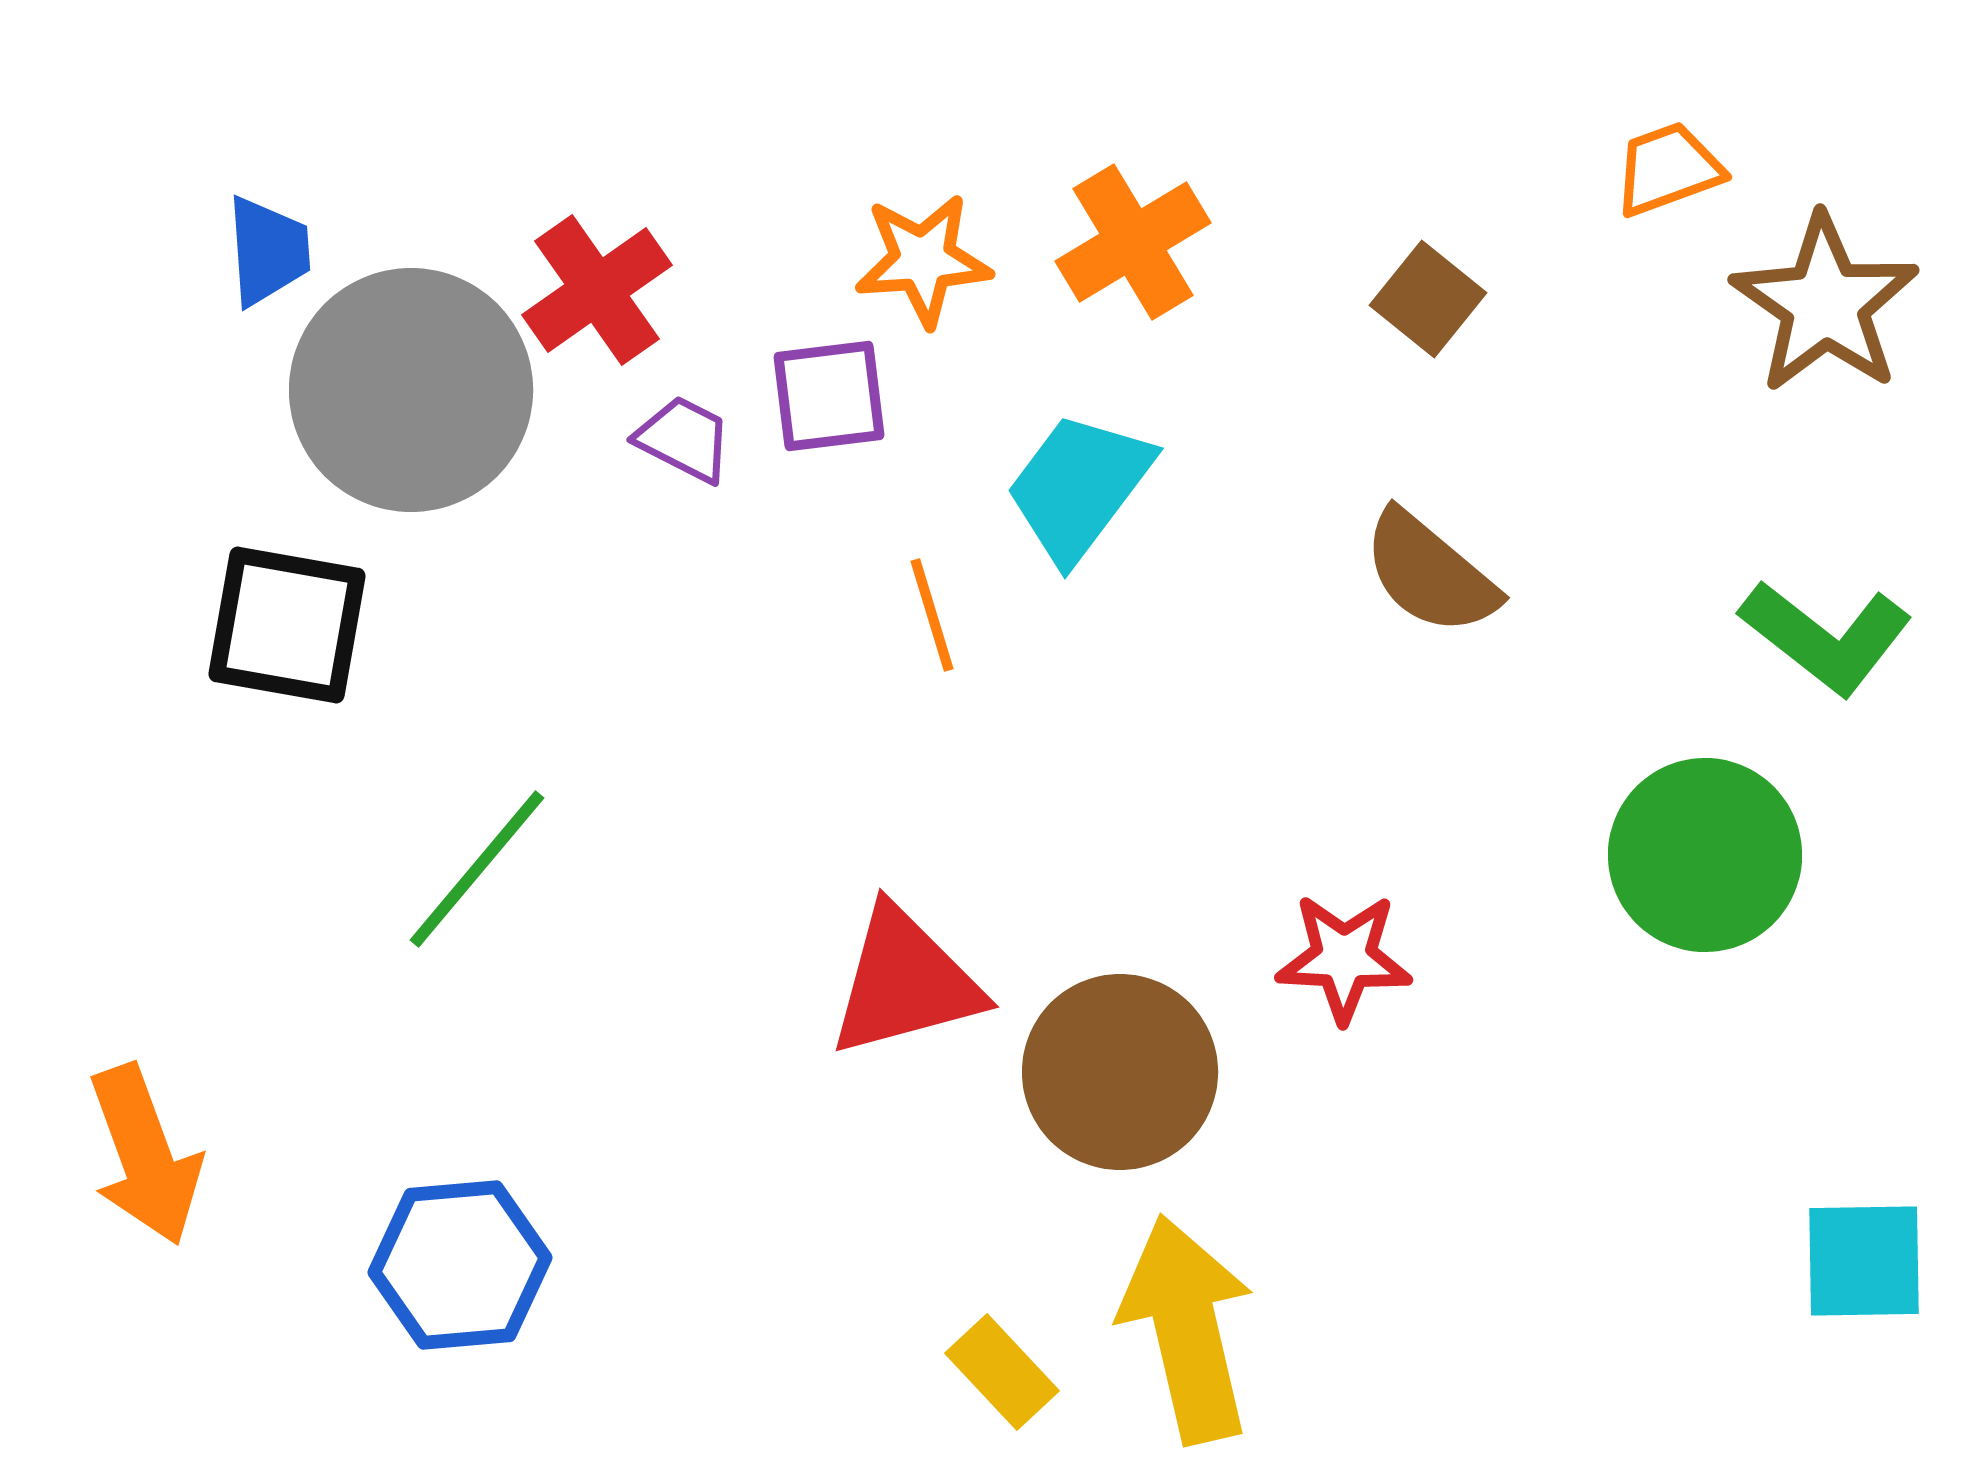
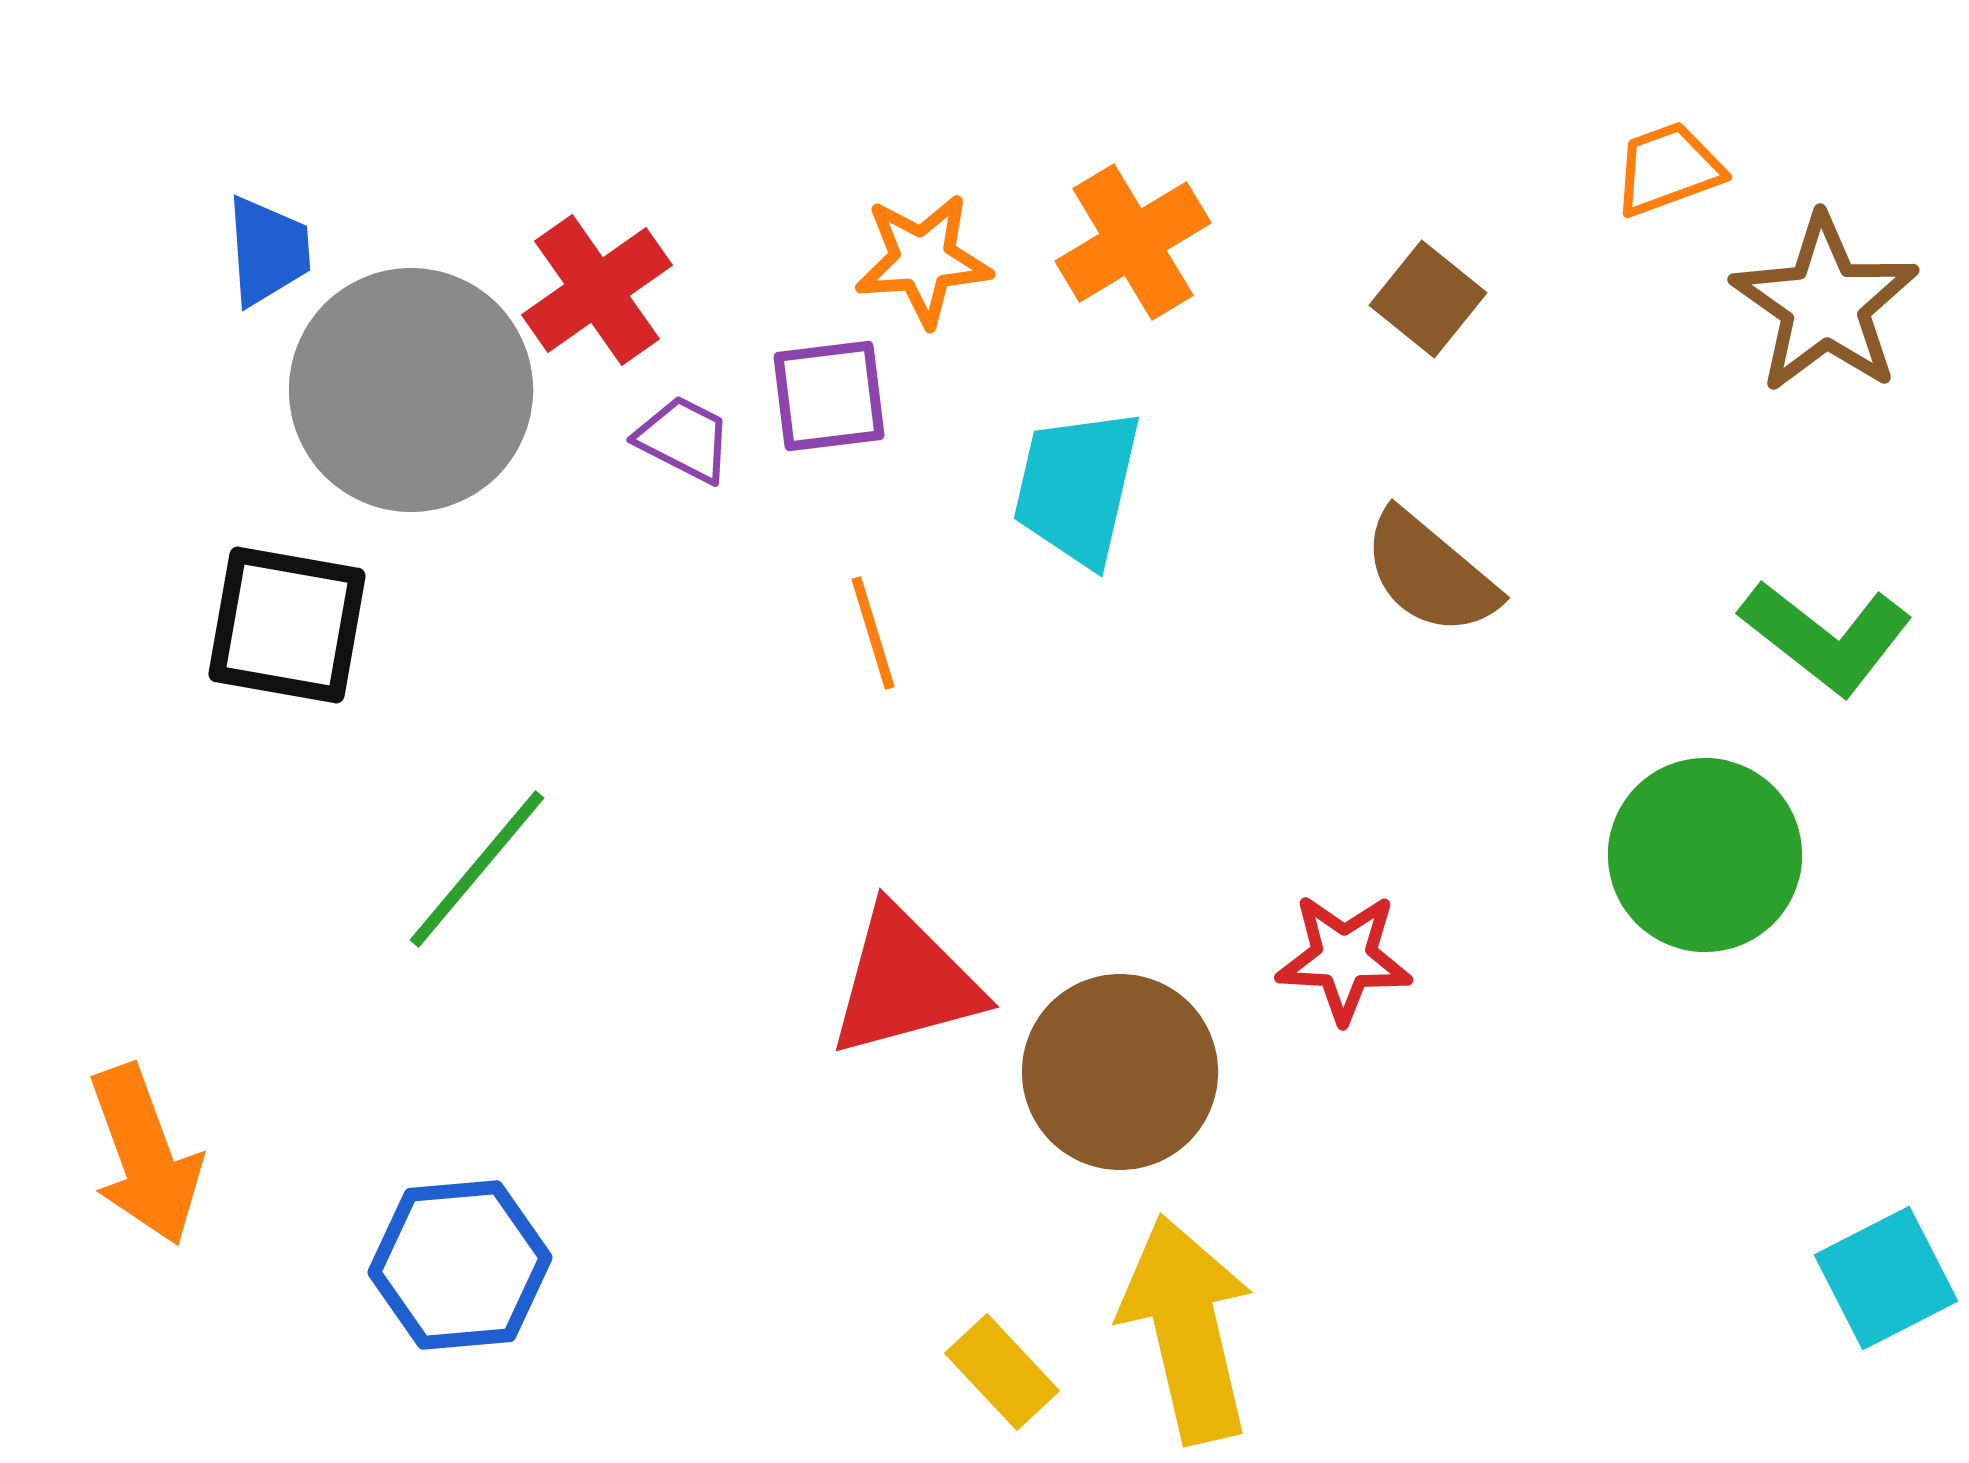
cyan trapezoid: moved 2 px left; rotated 24 degrees counterclockwise
orange line: moved 59 px left, 18 px down
cyan square: moved 22 px right, 17 px down; rotated 26 degrees counterclockwise
